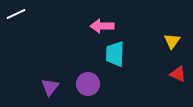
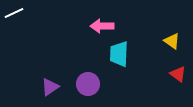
white line: moved 2 px left, 1 px up
yellow triangle: rotated 30 degrees counterclockwise
cyan trapezoid: moved 4 px right
red triangle: rotated 12 degrees clockwise
purple triangle: rotated 18 degrees clockwise
